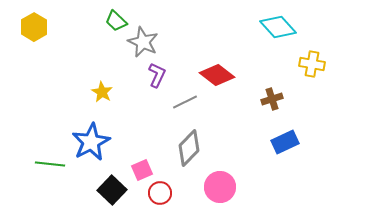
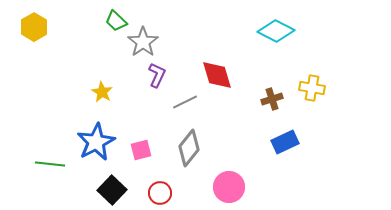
cyan diamond: moved 2 px left, 4 px down; rotated 21 degrees counterclockwise
gray star: rotated 12 degrees clockwise
yellow cross: moved 24 px down
red diamond: rotated 36 degrees clockwise
blue star: moved 5 px right
gray diamond: rotated 6 degrees counterclockwise
pink square: moved 1 px left, 20 px up; rotated 10 degrees clockwise
pink circle: moved 9 px right
